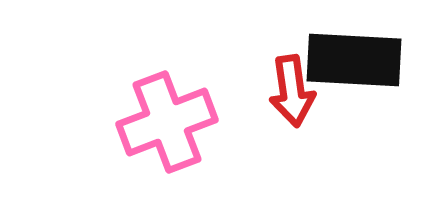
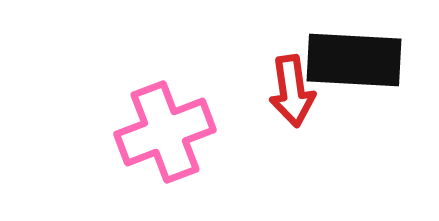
pink cross: moved 2 px left, 10 px down
